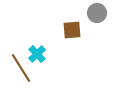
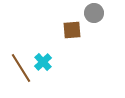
gray circle: moved 3 px left
cyan cross: moved 6 px right, 8 px down
